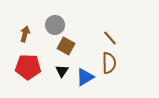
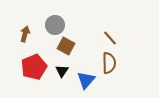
red pentagon: moved 6 px right; rotated 25 degrees counterclockwise
blue triangle: moved 1 px right, 3 px down; rotated 18 degrees counterclockwise
